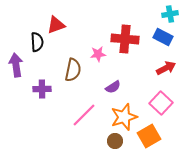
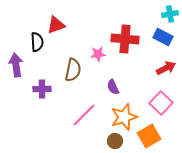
purple semicircle: rotated 98 degrees clockwise
